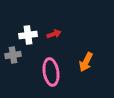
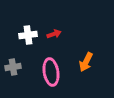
gray cross: moved 12 px down
